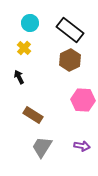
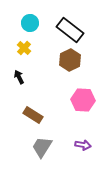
purple arrow: moved 1 px right, 1 px up
